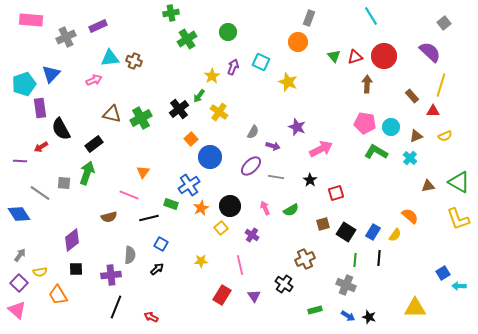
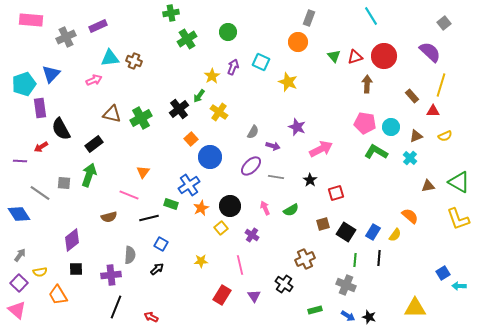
green arrow at (87, 173): moved 2 px right, 2 px down
